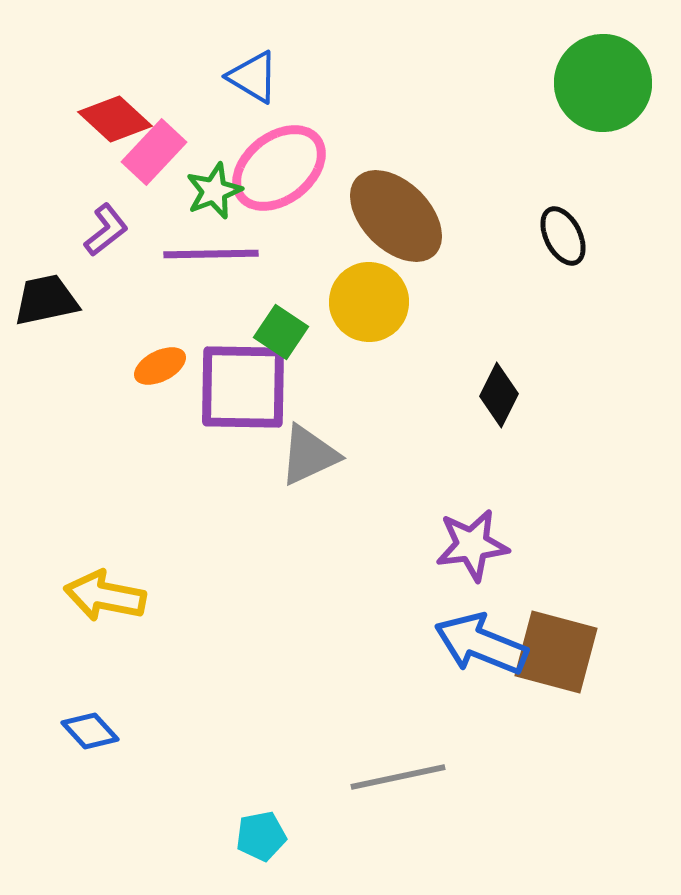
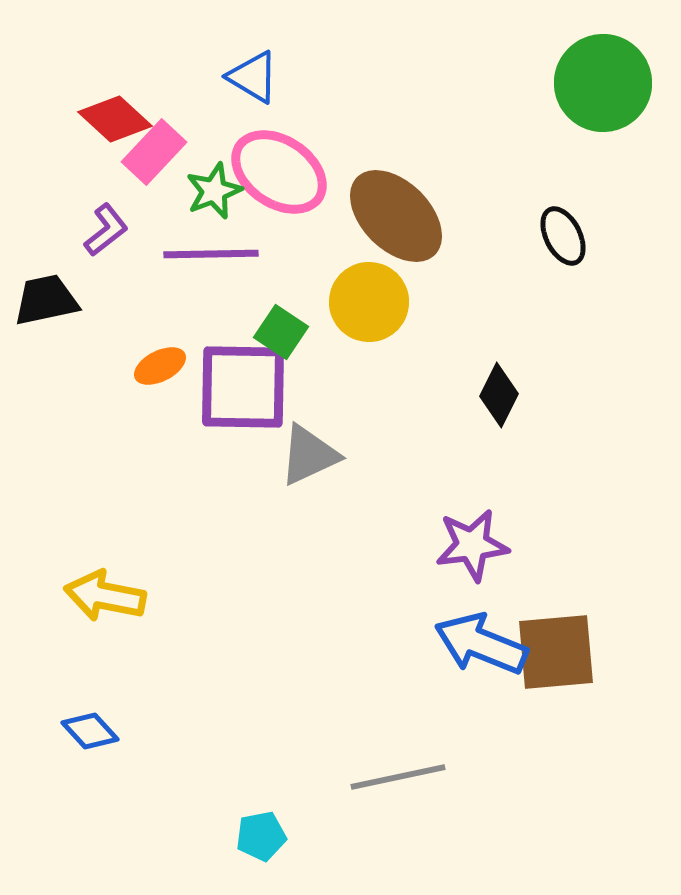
pink ellipse: moved 4 px down; rotated 72 degrees clockwise
brown square: rotated 20 degrees counterclockwise
